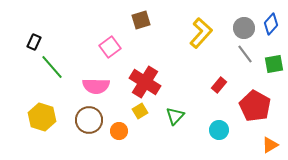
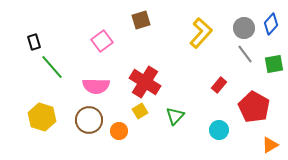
black rectangle: rotated 42 degrees counterclockwise
pink square: moved 8 px left, 6 px up
red pentagon: moved 1 px left, 1 px down
